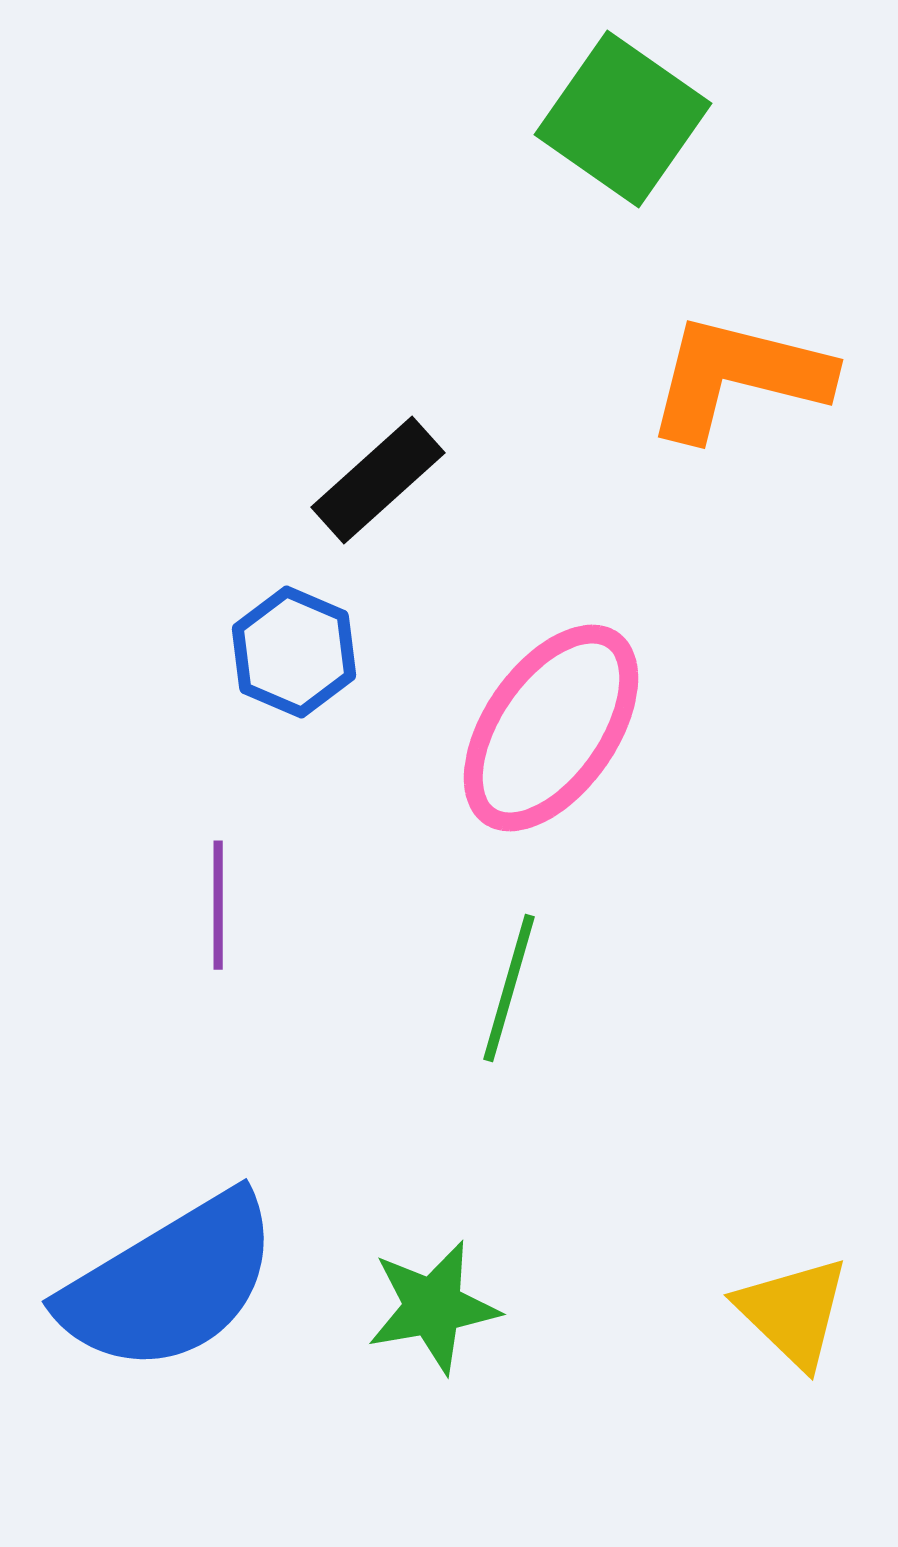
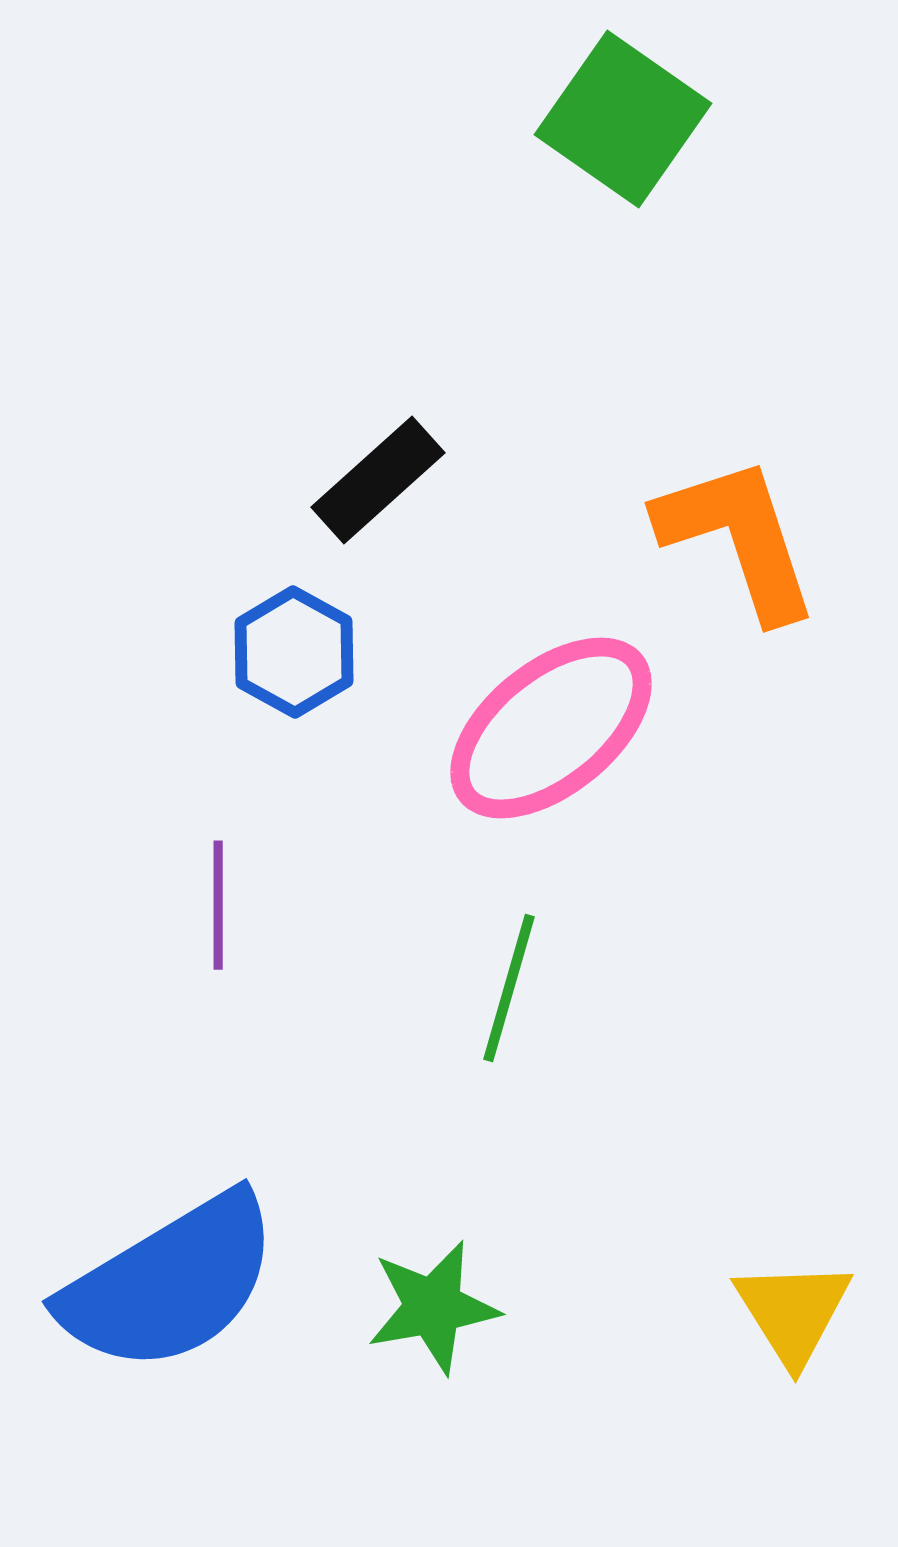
orange L-shape: moved 161 px down; rotated 58 degrees clockwise
blue hexagon: rotated 6 degrees clockwise
pink ellipse: rotated 16 degrees clockwise
yellow triangle: rotated 14 degrees clockwise
